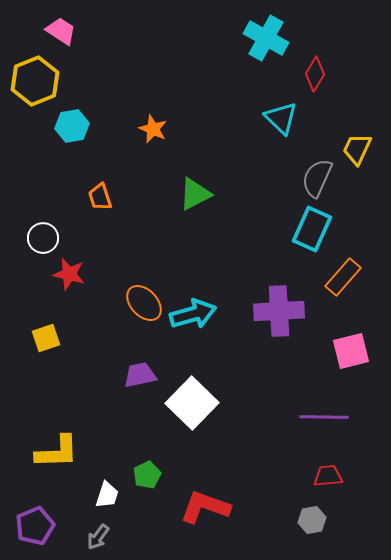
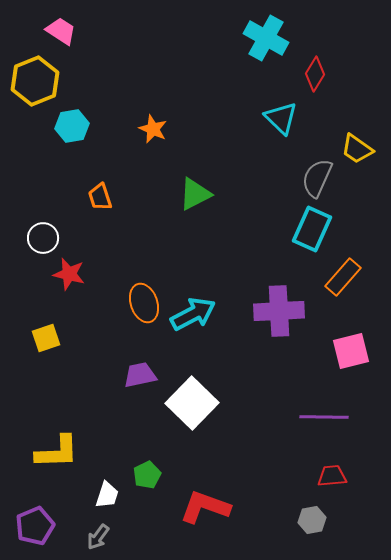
yellow trapezoid: rotated 80 degrees counterclockwise
orange ellipse: rotated 24 degrees clockwise
cyan arrow: rotated 12 degrees counterclockwise
red trapezoid: moved 4 px right
